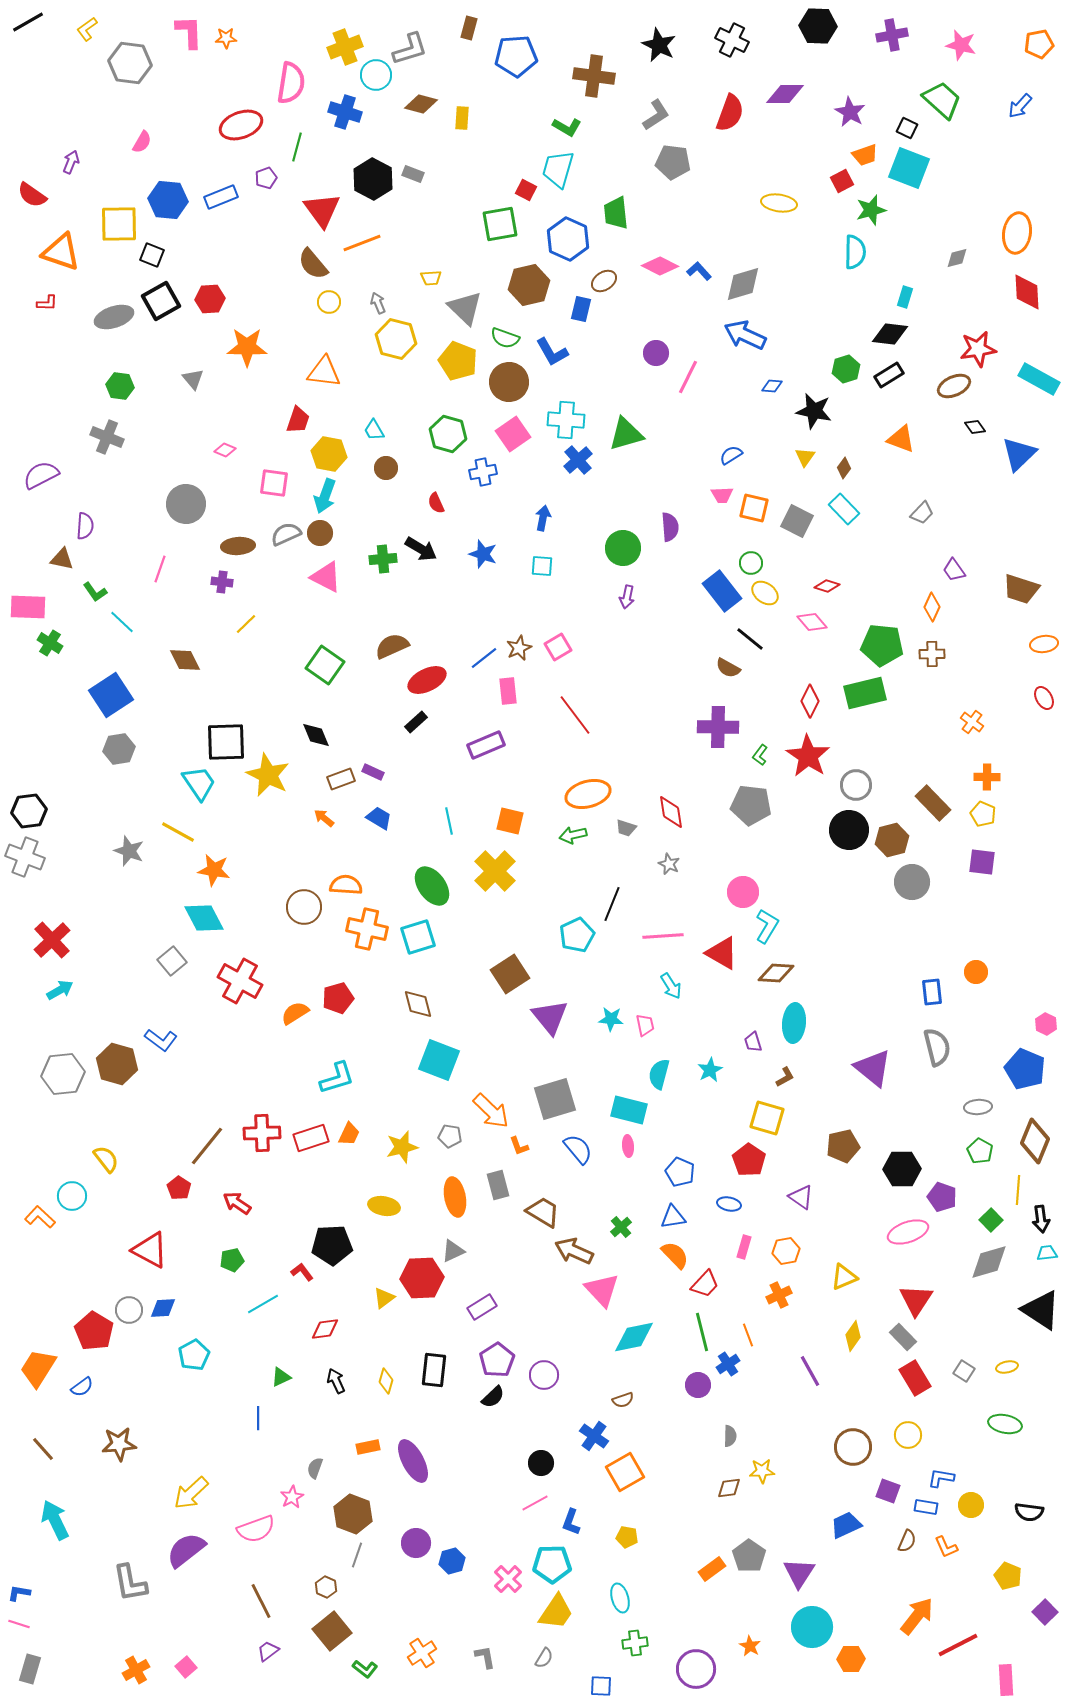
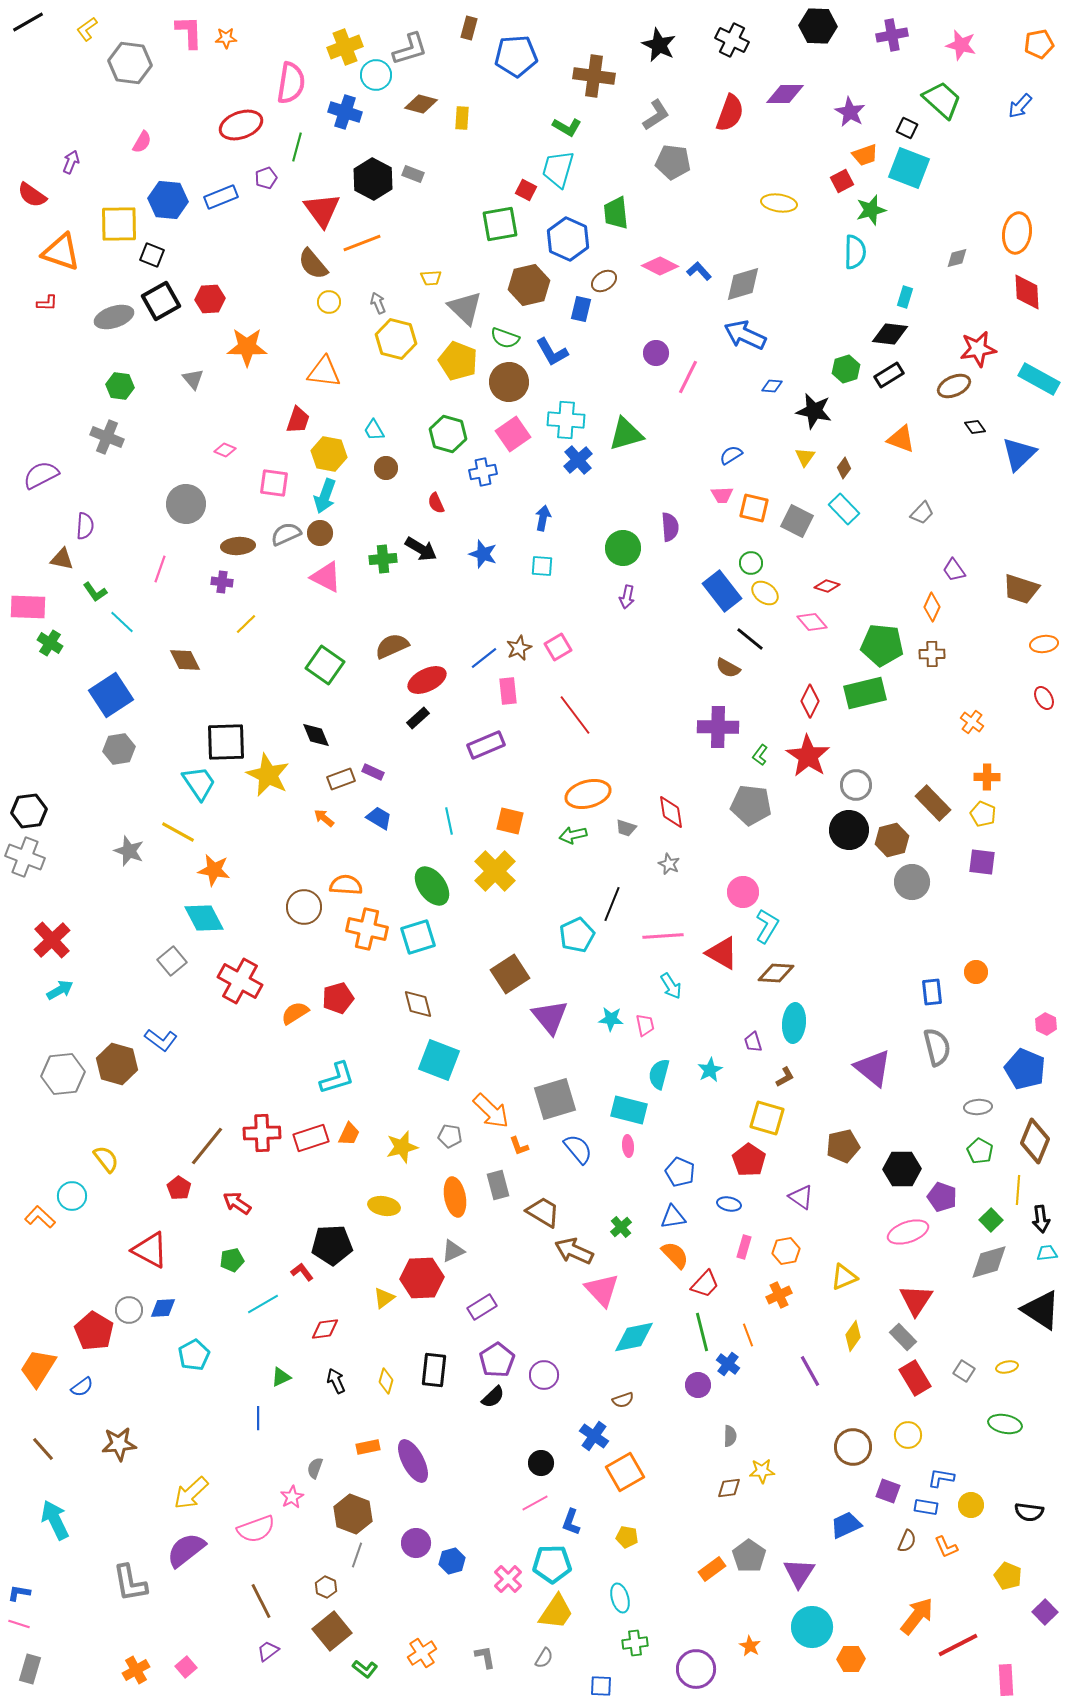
black rectangle at (416, 722): moved 2 px right, 4 px up
blue cross at (728, 1364): rotated 20 degrees counterclockwise
